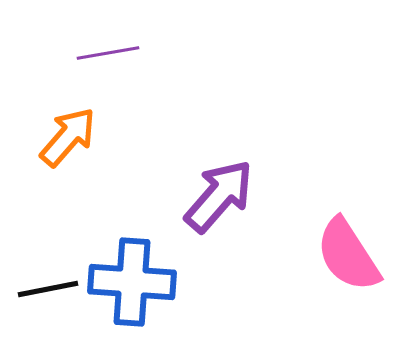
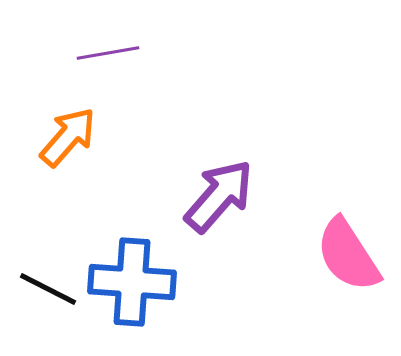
black line: rotated 38 degrees clockwise
